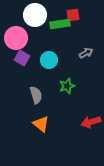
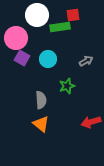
white circle: moved 2 px right
green rectangle: moved 3 px down
gray arrow: moved 8 px down
cyan circle: moved 1 px left, 1 px up
gray semicircle: moved 5 px right, 5 px down; rotated 12 degrees clockwise
